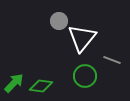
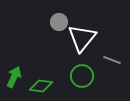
gray circle: moved 1 px down
green circle: moved 3 px left
green arrow: moved 6 px up; rotated 20 degrees counterclockwise
